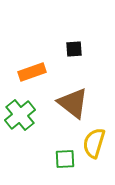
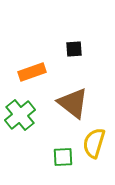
green square: moved 2 px left, 2 px up
